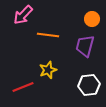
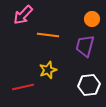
red line: rotated 10 degrees clockwise
